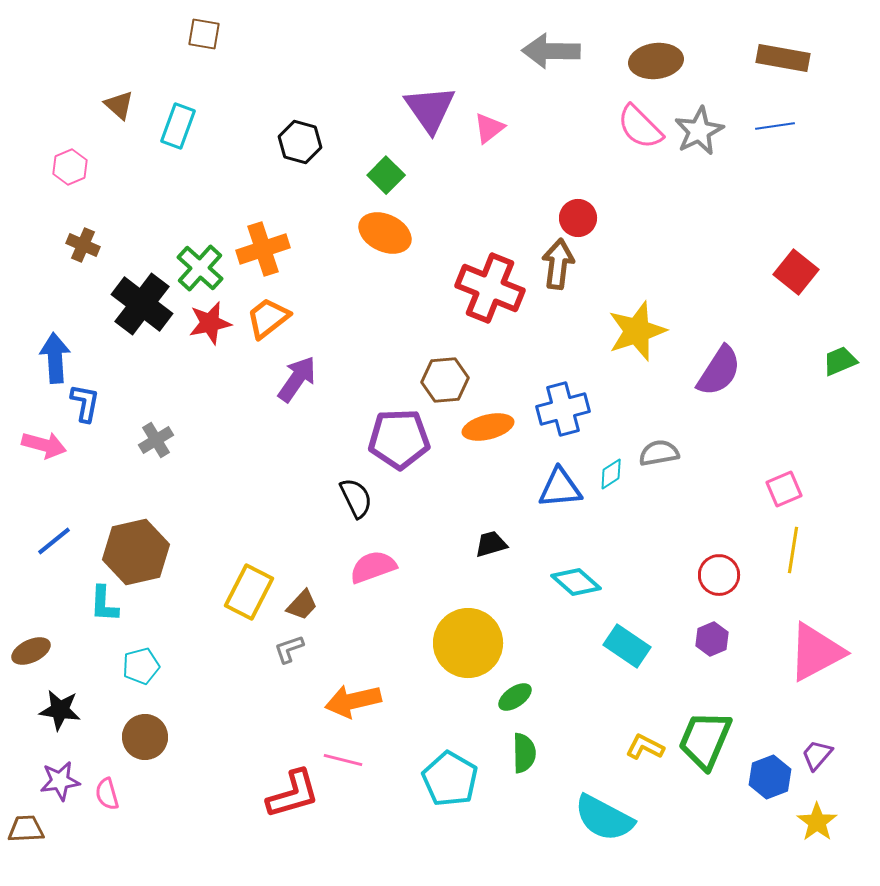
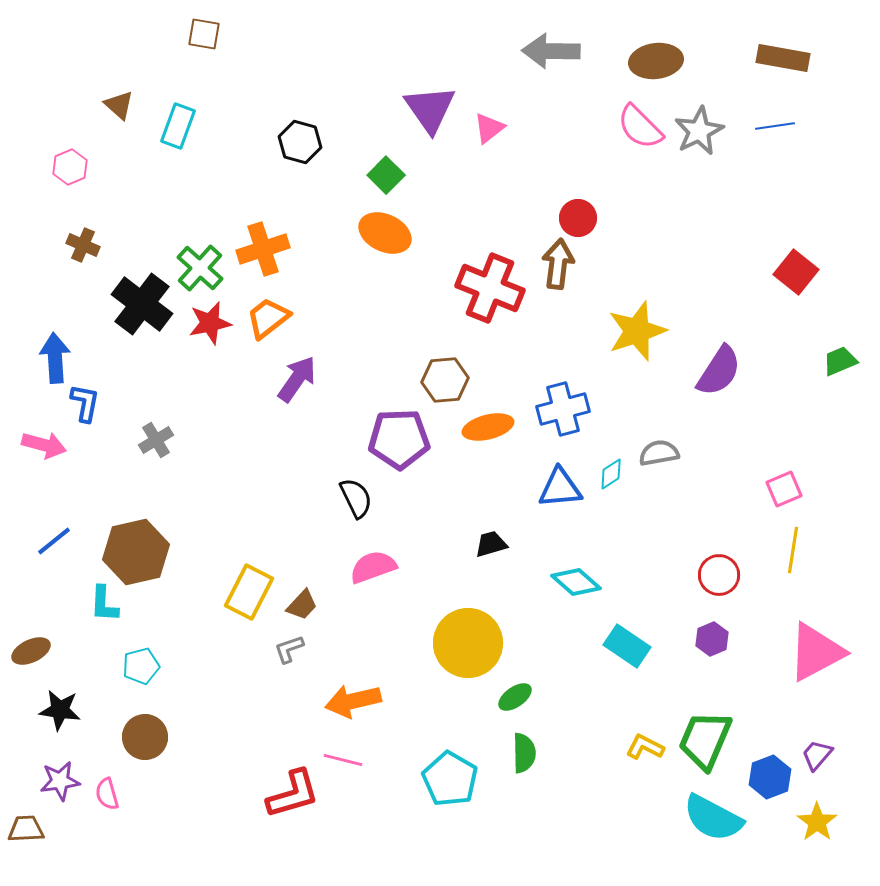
cyan semicircle at (604, 818): moved 109 px right
